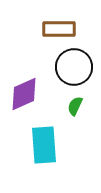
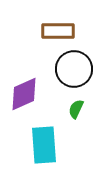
brown rectangle: moved 1 px left, 2 px down
black circle: moved 2 px down
green semicircle: moved 1 px right, 3 px down
